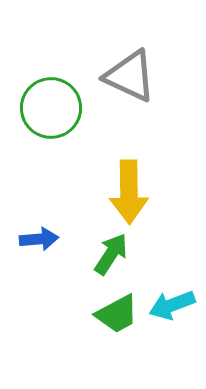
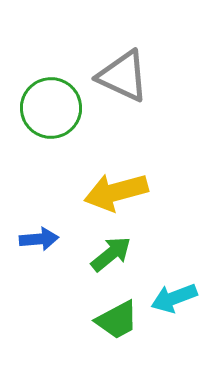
gray triangle: moved 7 px left
yellow arrow: moved 13 px left; rotated 76 degrees clockwise
green arrow: rotated 18 degrees clockwise
cyan arrow: moved 2 px right, 7 px up
green trapezoid: moved 6 px down
